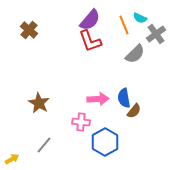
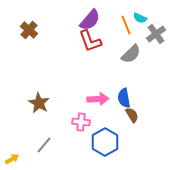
orange line: moved 2 px right
gray semicircle: moved 4 px left
brown semicircle: moved 2 px left, 4 px down; rotated 70 degrees counterclockwise
